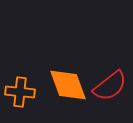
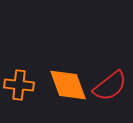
orange cross: moved 1 px left, 7 px up
